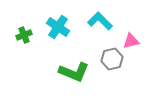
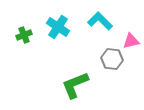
gray hexagon: rotated 20 degrees clockwise
green L-shape: moved 1 px right, 13 px down; rotated 136 degrees clockwise
